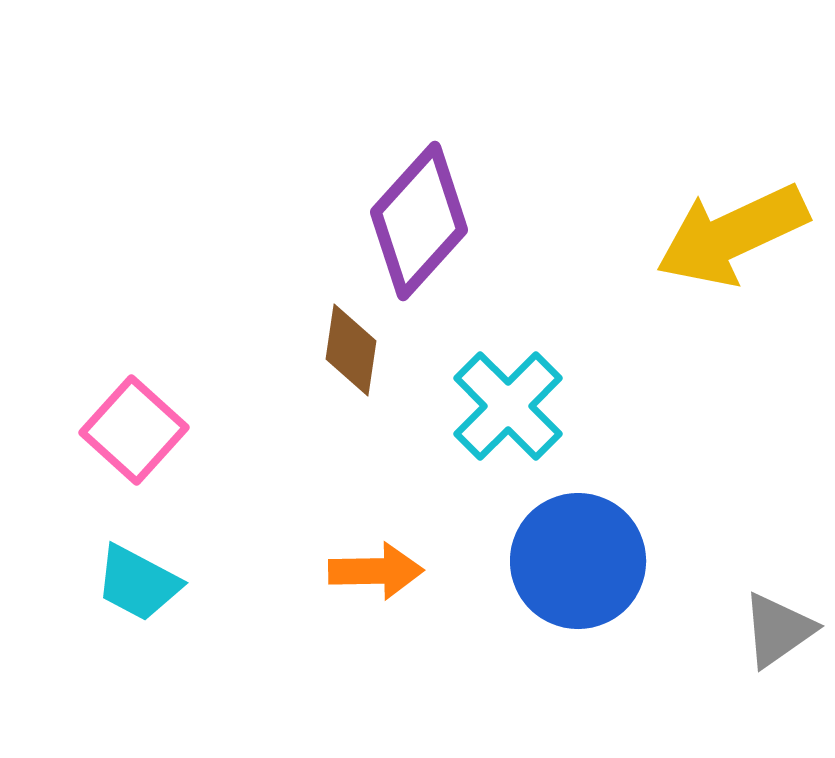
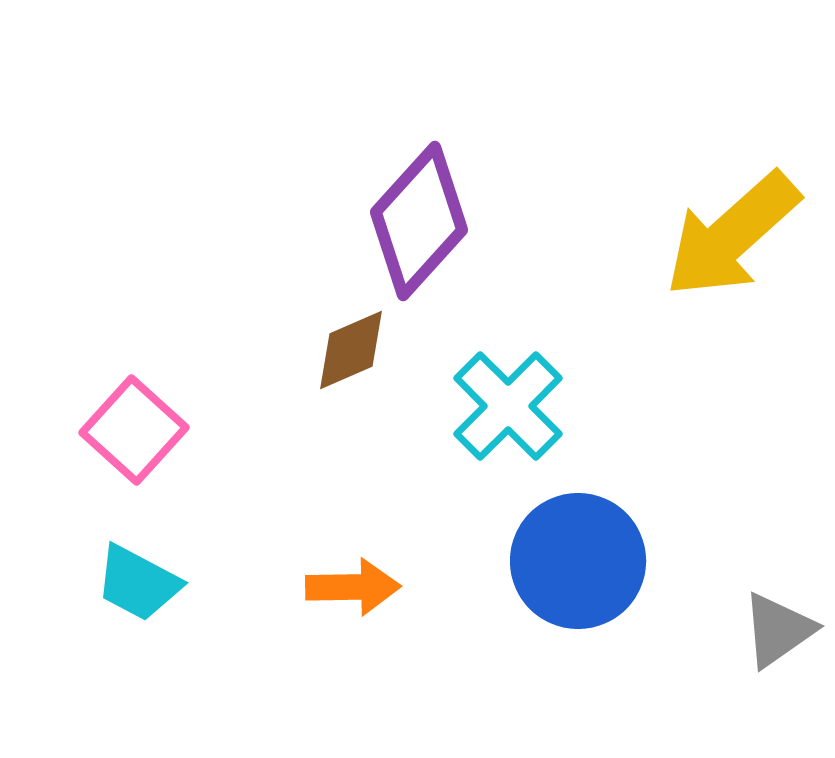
yellow arrow: rotated 17 degrees counterclockwise
brown diamond: rotated 58 degrees clockwise
orange arrow: moved 23 px left, 16 px down
